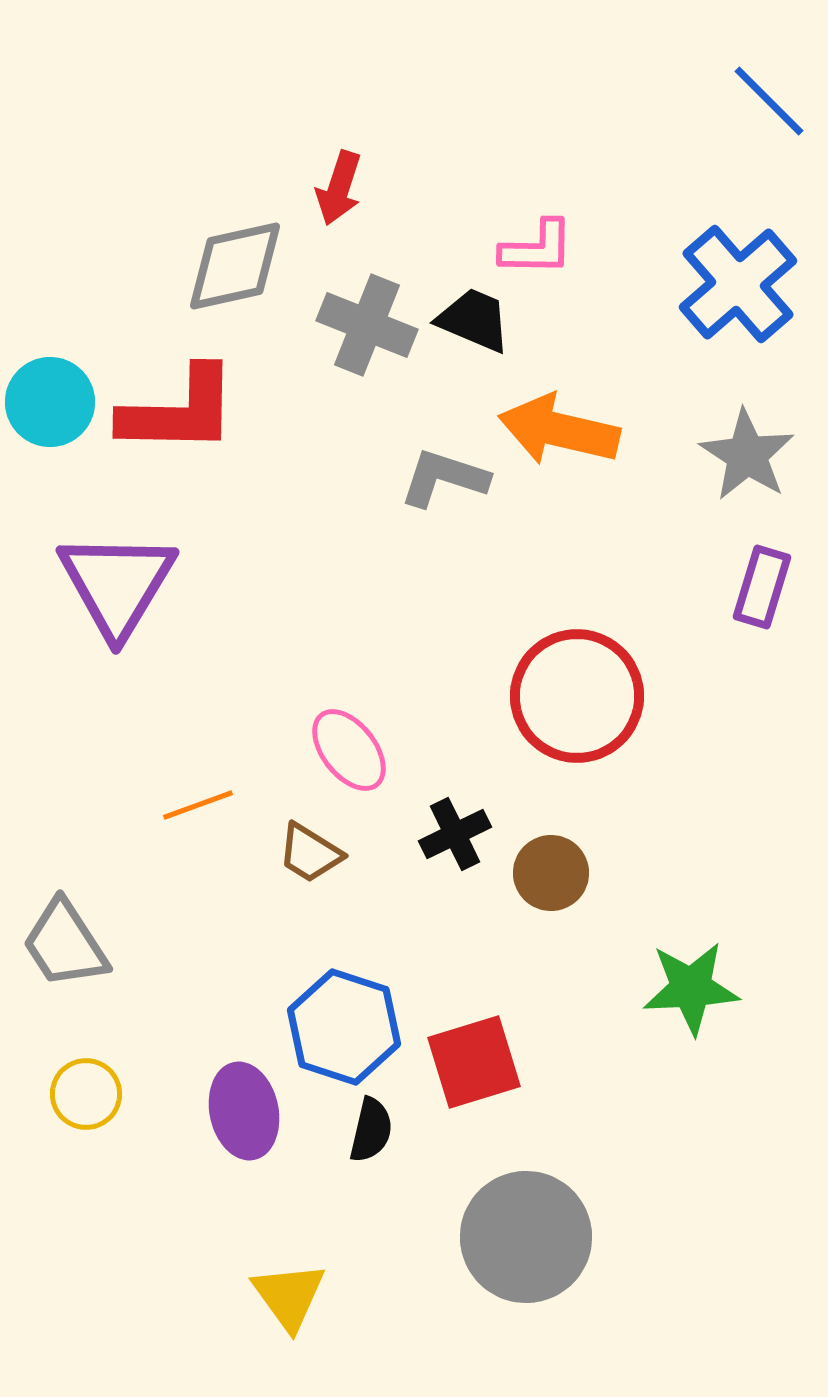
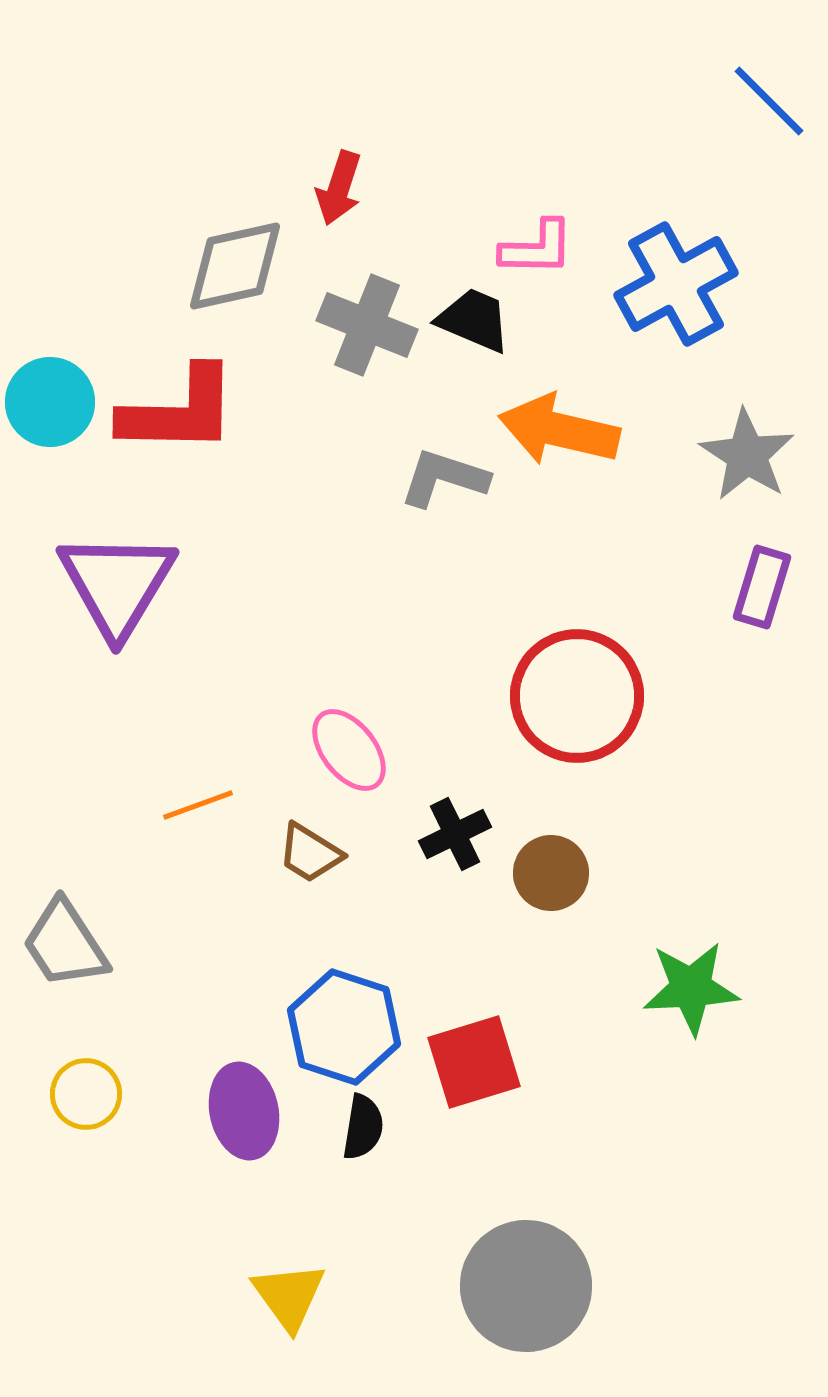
blue cross: moved 62 px left; rotated 12 degrees clockwise
black semicircle: moved 8 px left, 3 px up; rotated 4 degrees counterclockwise
gray circle: moved 49 px down
